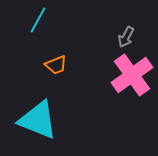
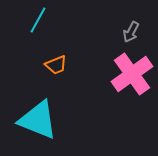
gray arrow: moved 5 px right, 5 px up
pink cross: moved 1 px up
